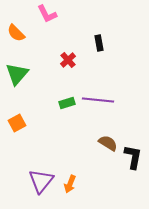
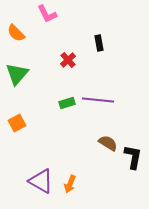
purple triangle: rotated 40 degrees counterclockwise
